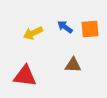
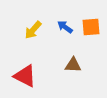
orange square: moved 1 px right, 2 px up
yellow arrow: moved 3 px up; rotated 24 degrees counterclockwise
red triangle: rotated 20 degrees clockwise
